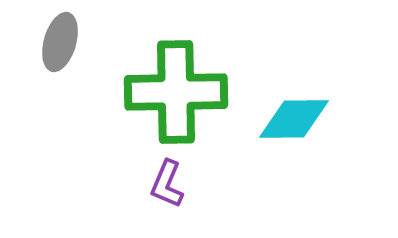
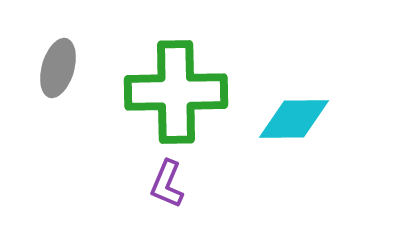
gray ellipse: moved 2 px left, 26 px down
